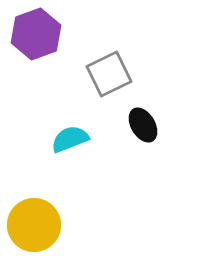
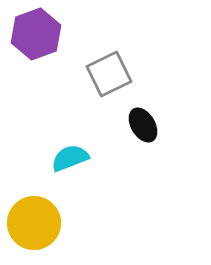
cyan semicircle: moved 19 px down
yellow circle: moved 2 px up
